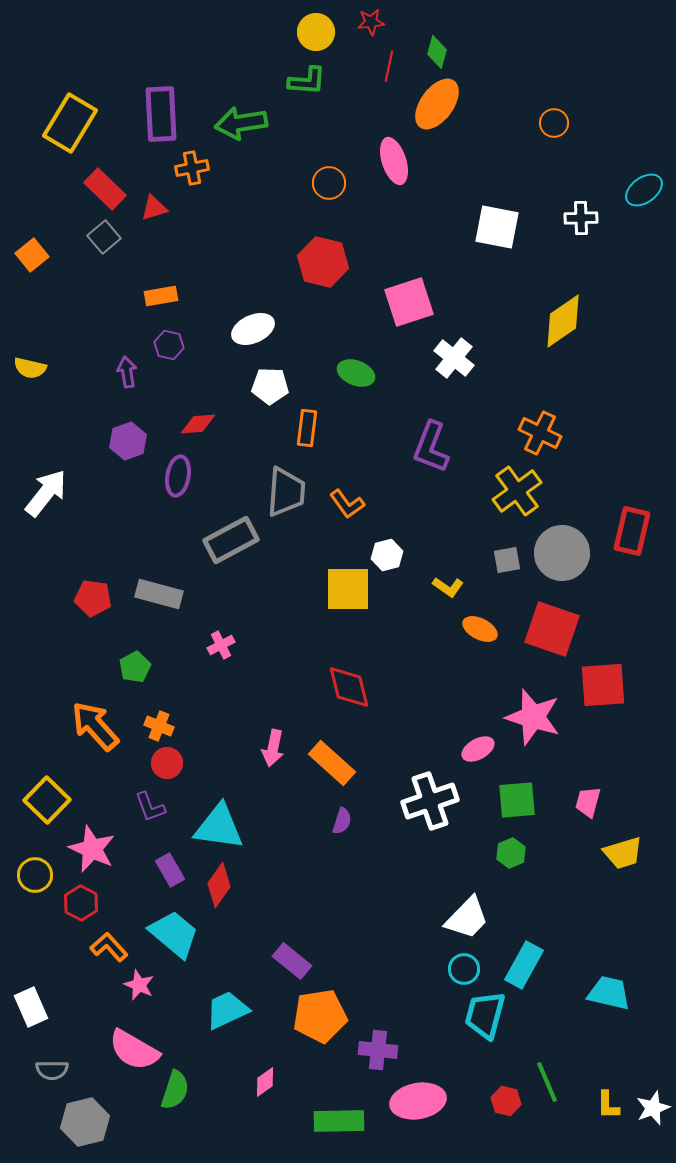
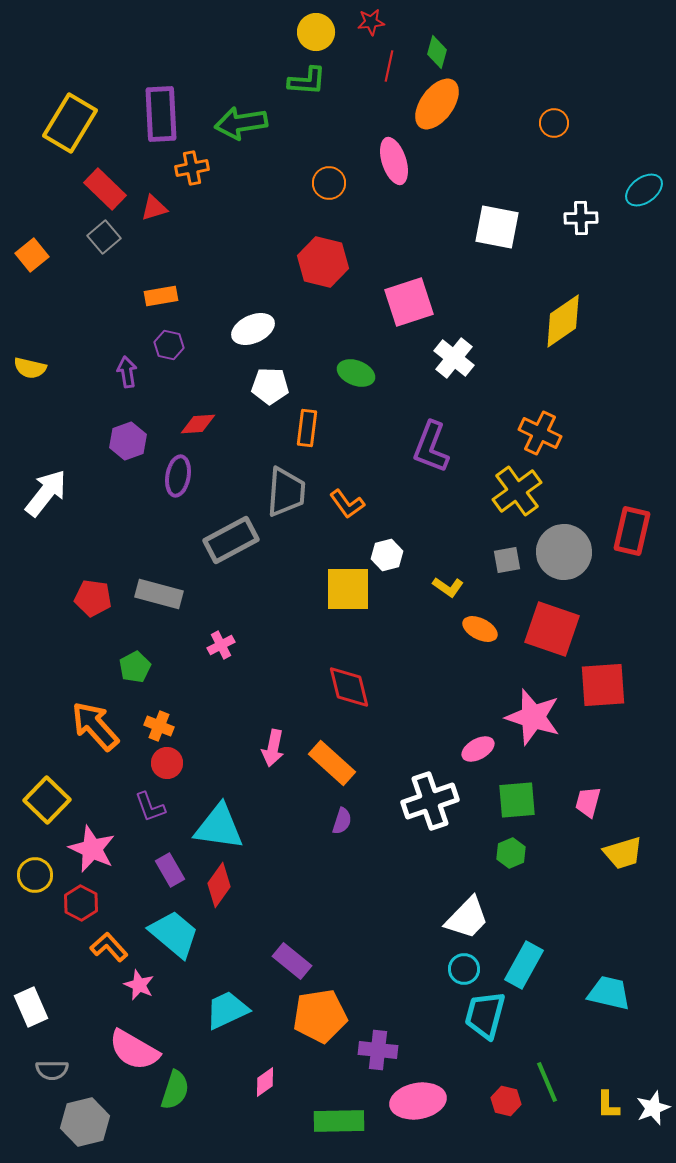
gray circle at (562, 553): moved 2 px right, 1 px up
